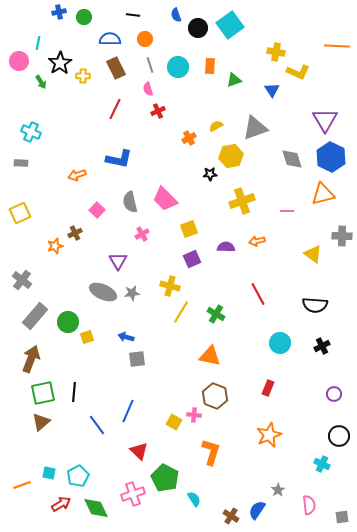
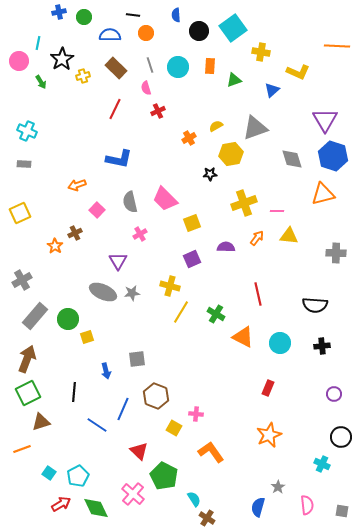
blue semicircle at (176, 15): rotated 16 degrees clockwise
cyan square at (230, 25): moved 3 px right, 3 px down
black circle at (198, 28): moved 1 px right, 3 px down
blue semicircle at (110, 39): moved 4 px up
orange circle at (145, 39): moved 1 px right, 6 px up
yellow cross at (276, 52): moved 15 px left
black star at (60, 63): moved 2 px right, 4 px up
brown rectangle at (116, 68): rotated 20 degrees counterclockwise
yellow cross at (83, 76): rotated 16 degrees counterclockwise
pink semicircle at (148, 89): moved 2 px left, 1 px up
blue triangle at (272, 90): rotated 21 degrees clockwise
cyan cross at (31, 132): moved 4 px left, 1 px up
yellow hexagon at (231, 156): moved 2 px up
blue hexagon at (331, 157): moved 2 px right, 1 px up; rotated 8 degrees counterclockwise
gray rectangle at (21, 163): moved 3 px right, 1 px down
orange arrow at (77, 175): moved 10 px down
yellow cross at (242, 201): moved 2 px right, 2 px down
pink line at (287, 211): moved 10 px left
yellow square at (189, 229): moved 3 px right, 6 px up
pink cross at (142, 234): moved 2 px left
gray cross at (342, 236): moved 6 px left, 17 px down
orange arrow at (257, 241): moved 3 px up; rotated 140 degrees clockwise
orange star at (55, 246): rotated 21 degrees counterclockwise
yellow triangle at (313, 254): moved 24 px left, 18 px up; rotated 30 degrees counterclockwise
gray cross at (22, 280): rotated 24 degrees clockwise
red line at (258, 294): rotated 15 degrees clockwise
green circle at (68, 322): moved 3 px up
blue arrow at (126, 337): moved 20 px left, 34 px down; rotated 119 degrees counterclockwise
black cross at (322, 346): rotated 21 degrees clockwise
orange triangle at (210, 356): moved 33 px right, 19 px up; rotated 15 degrees clockwise
brown arrow at (31, 359): moved 4 px left
green square at (43, 393): moved 15 px left; rotated 15 degrees counterclockwise
brown hexagon at (215, 396): moved 59 px left
blue line at (128, 411): moved 5 px left, 2 px up
pink cross at (194, 415): moved 2 px right, 1 px up
brown triangle at (41, 422): rotated 24 degrees clockwise
yellow square at (174, 422): moved 6 px down
blue line at (97, 425): rotated 20 degrees counterclockwise
black circle at (339, 436): moved 2 px right, 1 px down
orange L-shape at (211, 452): rotated 52 degrees counterclockwise
cyan square at (49, 473): rotated 24 degrees clockwise
green pentagon at (165, 478): moved 1 px left, 2 px up
orange line at (22, 485): moved 36 px up
gray star at (278, 490): moved 3 px up
pink cross at (133, 494): rotated 30 degrees counterclockwise
pink semicircle at (309, 505): moved 2 px left
blue semicircle at (257, 510): moved 1 px right, 3 px up; rotated 18 degrees counterclockwise
brown cross at (231, 516): moved 24 px left, 2 px down
gray square at (342, 517): moved 6 px up; rotated 16 degrees clockwise
